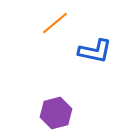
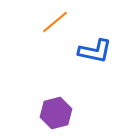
orange line: moved 1 px up
